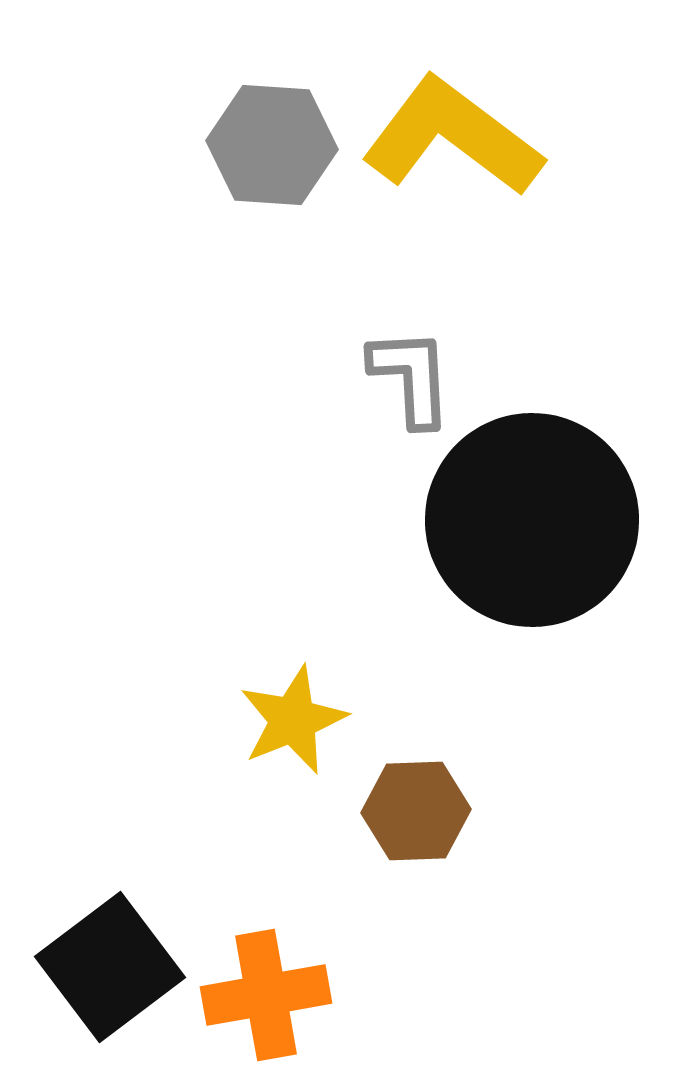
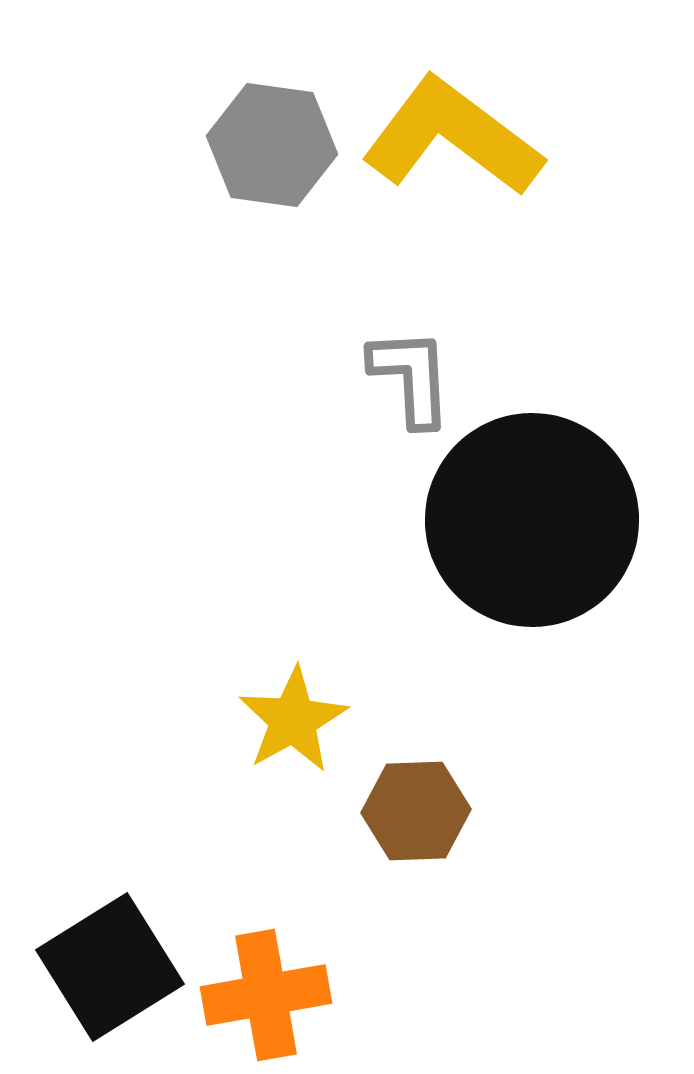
gray hexagon: rotated 4 degrees clockwise
yellow star: rotated 7 degrees counterclockwise
black square: rotated 5 degrees clockwise
